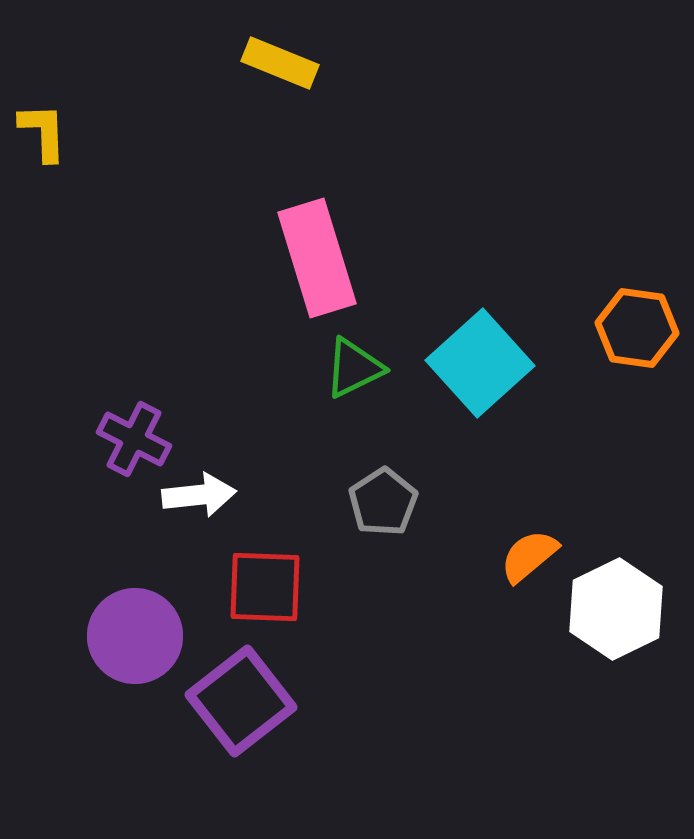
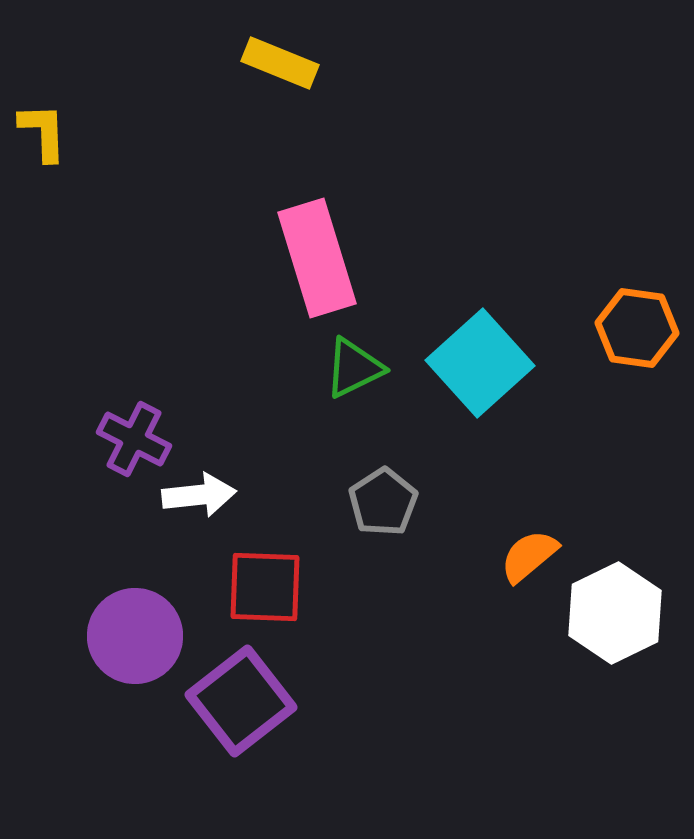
white hexagon: moved 1 px left, 4 px down
